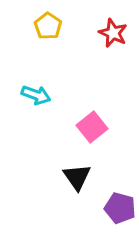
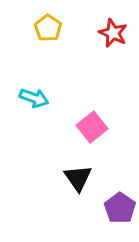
yellow pentagon: moved 2 px down
cyan arrow: moved 2 px left, 3 px down
black triangle: moved 1 px right, 1 px down
purple pentagon: rotated 20 degrees clockwise
